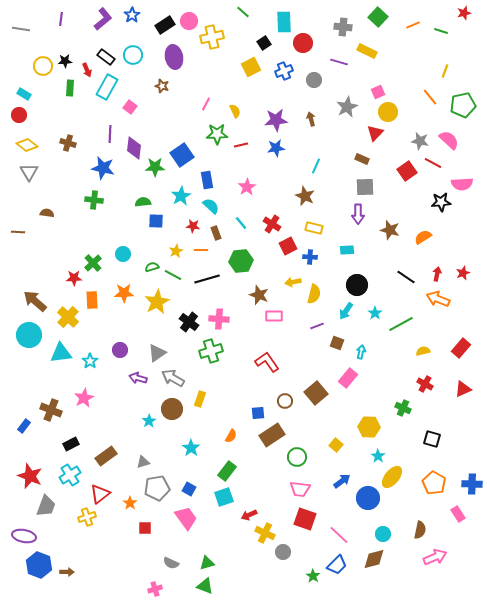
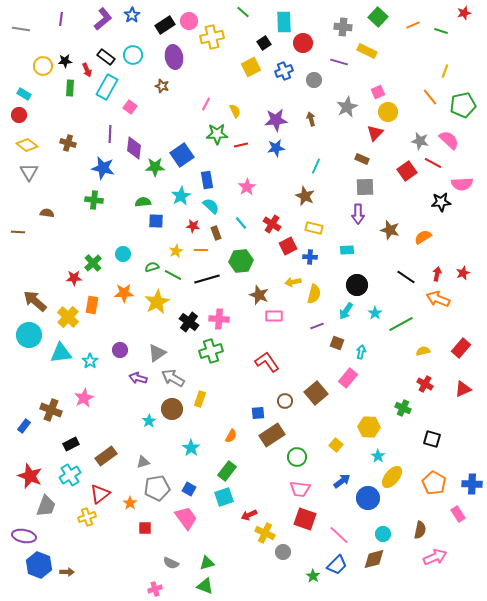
orange rectangle at (92, 300): moved 5 px down; rotated 12 degrees clockwise
